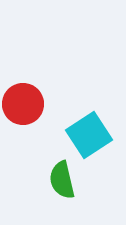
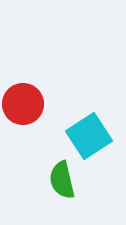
cyan square: moved 1 px down
